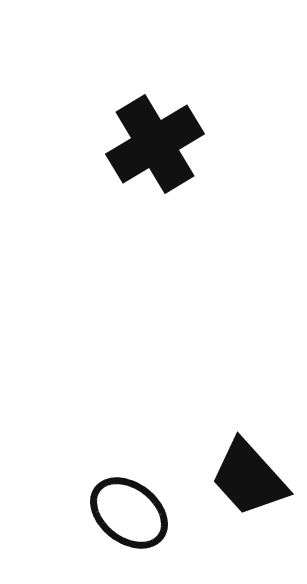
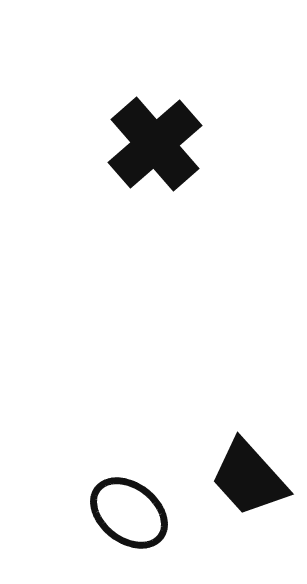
black cross: rotated 10 degrees counterclockwise
